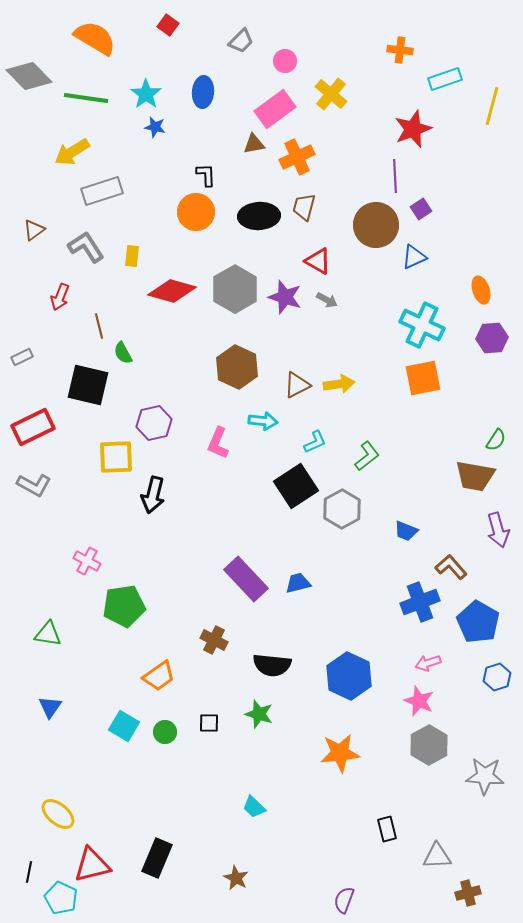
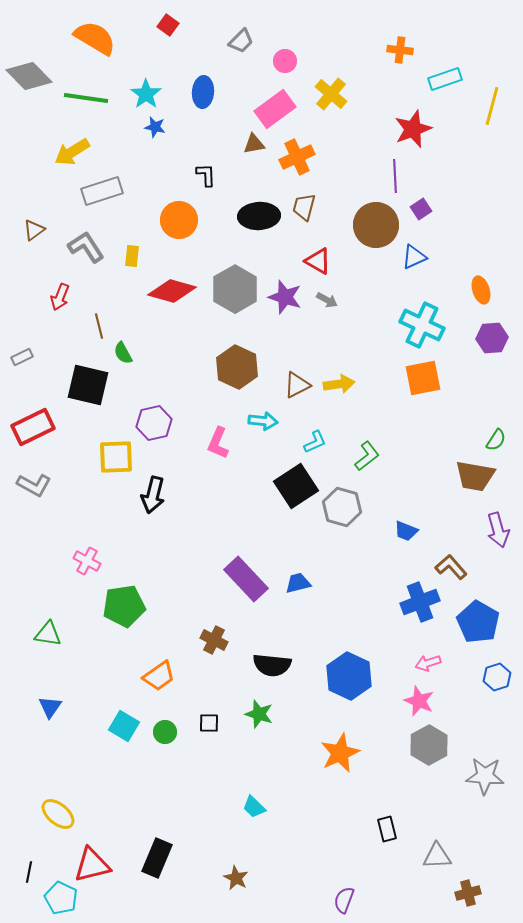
orange circle at (196, 212): moved 17 px left, 8 px down
gray hexagon at (342, 509): moved 2 px up; rotated 15 degrees counterclockwise
orange star at (340, 753): rotated 18 degrees counterclockwise
